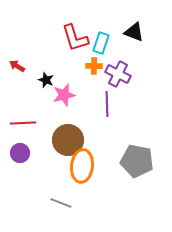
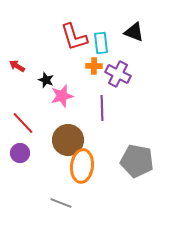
red L-shape: moved 1 px left, 1 px up
cyan rectangle: rotated 25 degrees counterclockwise
pink star: moved 2 px left, 1 px down
purple line: moved 5 px left, 4 px down
red line: rotated 50 degrees clockwise
